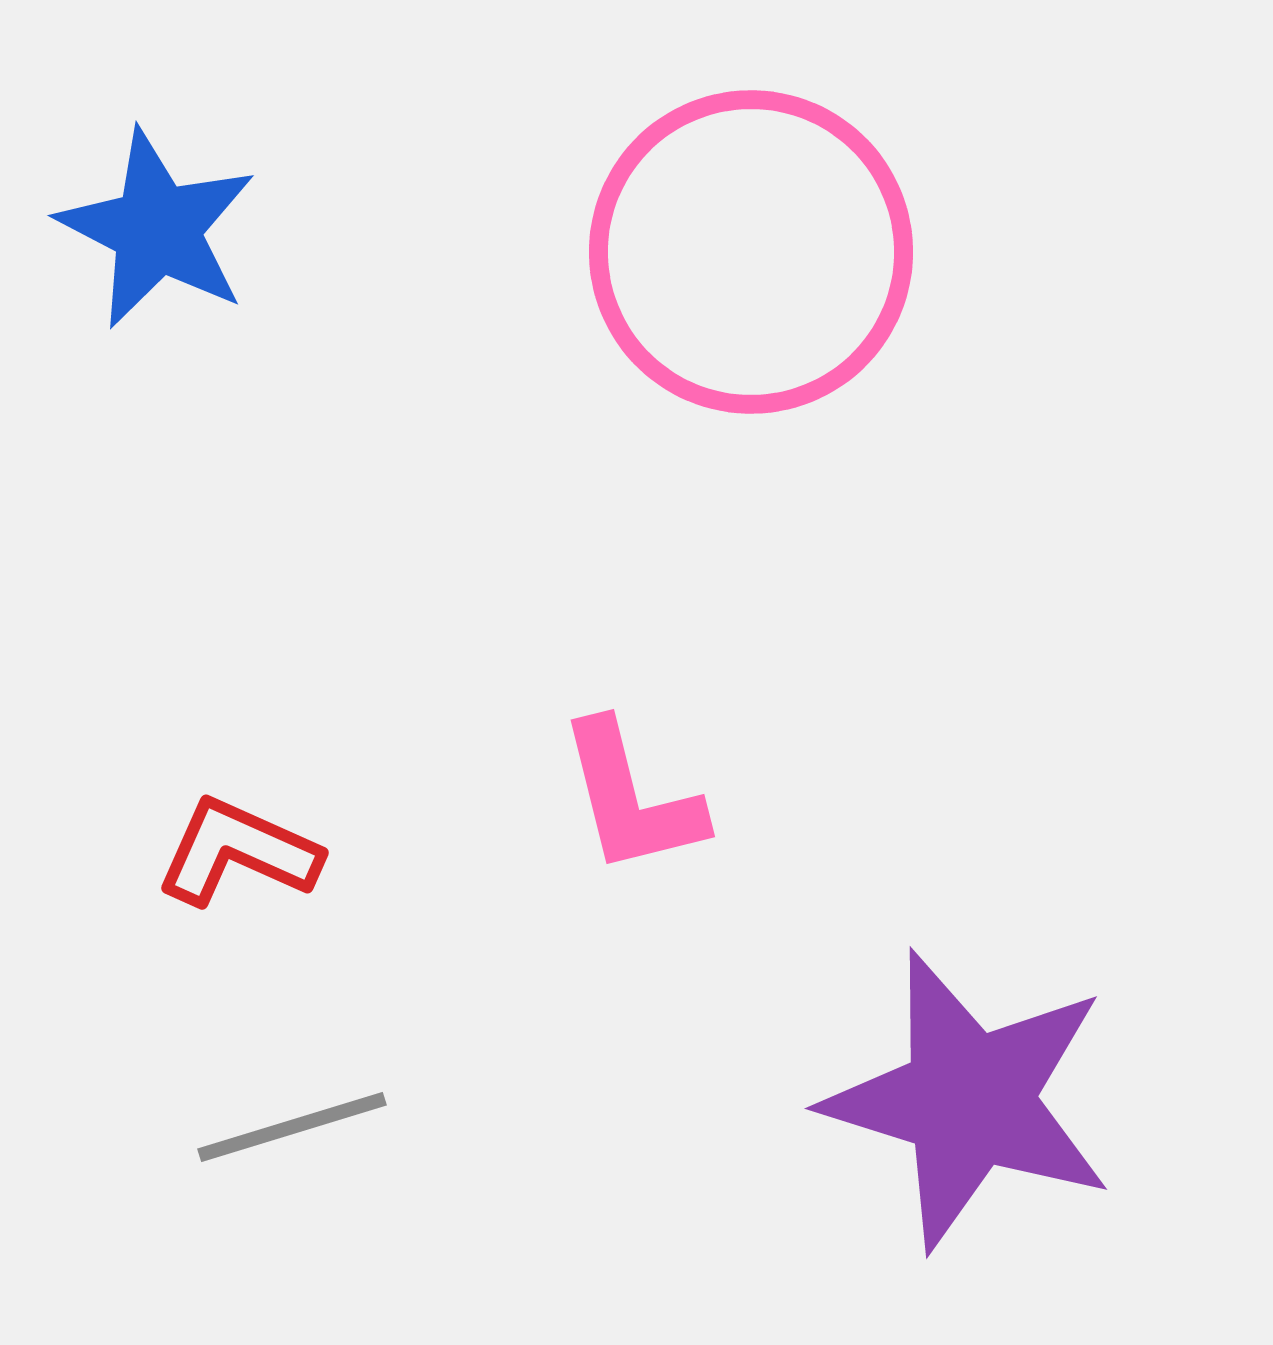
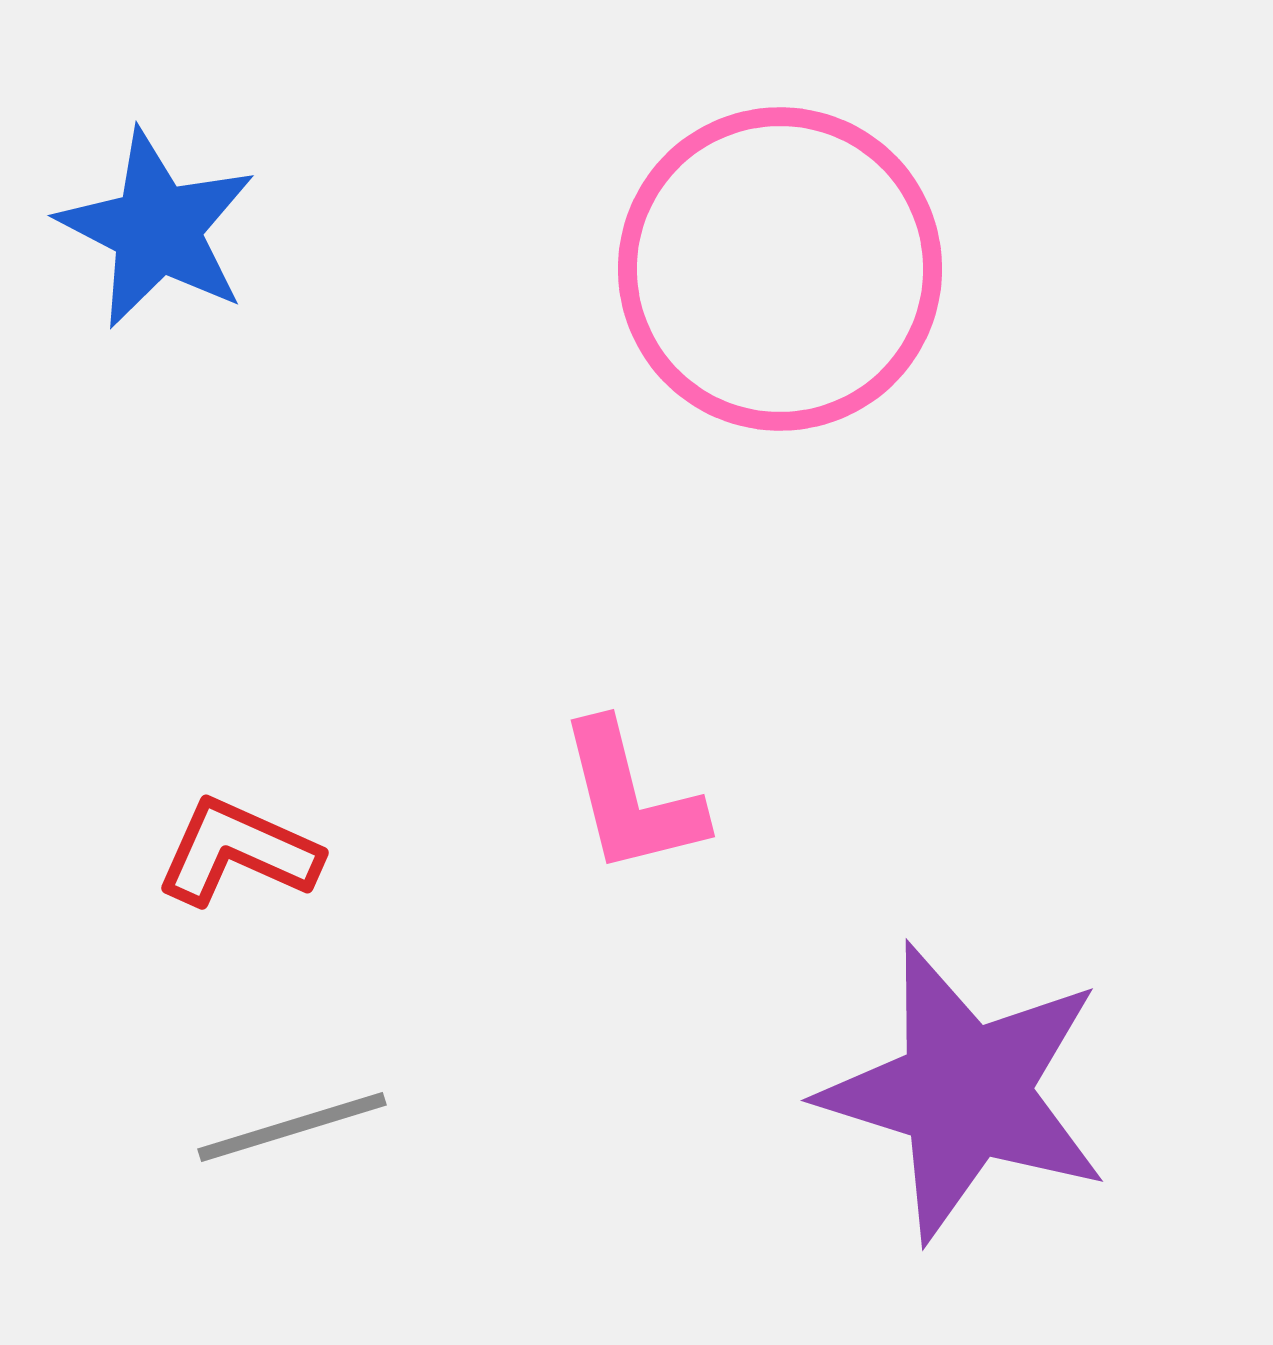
pink circle: moved 29 px right, 17 px down
purple star: moved 4 px left, 8 px up
